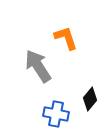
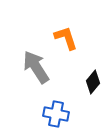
gray arrow: moved 2 px left, 1 px down
black diamond: moved 3 px right, 17 px up
